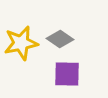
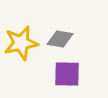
gray diamond: rotated 24 degrees counterclockwise
